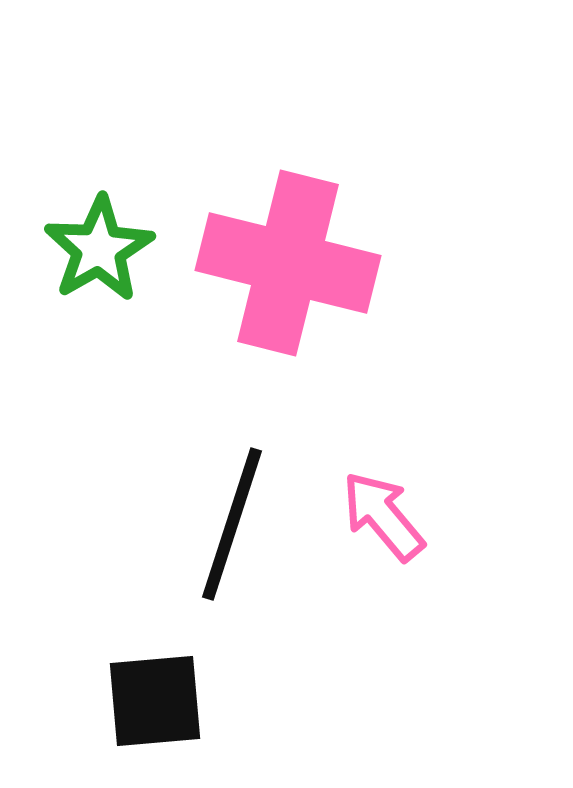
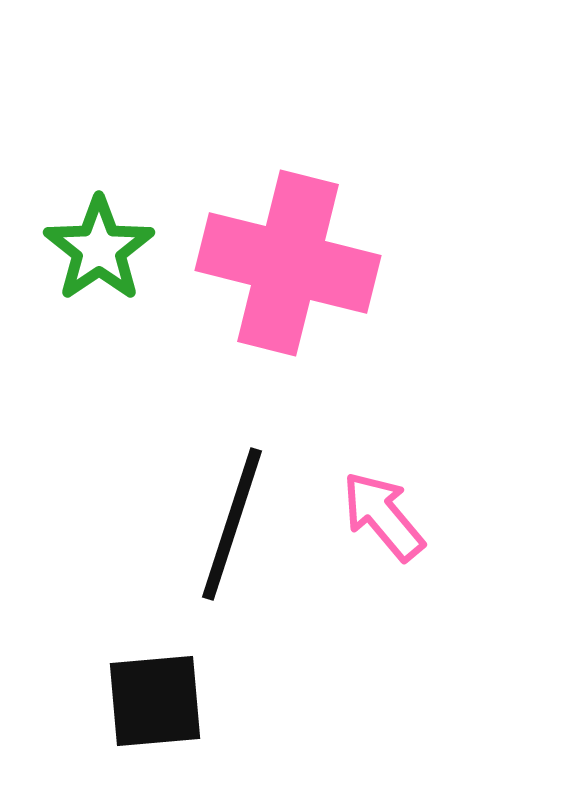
green star: rotated 4 degrees counterclockwise
